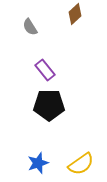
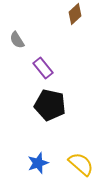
gray semicircle: moved 13 px left, 13 px down
purple rectangle: moved 2 px left, 2 px up
black pentagon: moved 1 px right; rotated 12 degrees clockwise
yellow semicircle: rotated 104 degrees counterclockwise
